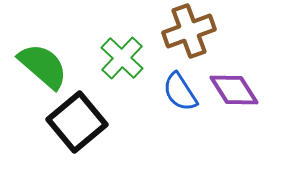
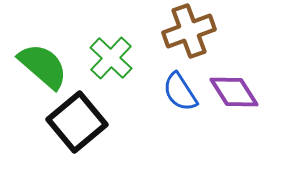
green cross: moved 11 px left
purple diamond: moved 2 px down
